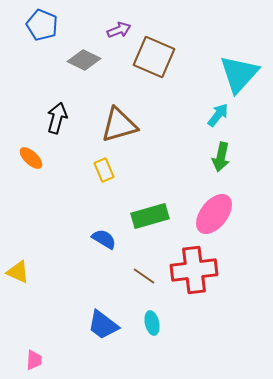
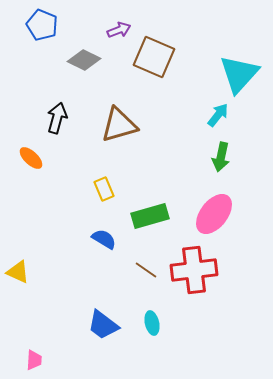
yellow rectangle: moved 19 px down
brown line: moved 2 px right, 6 px up
